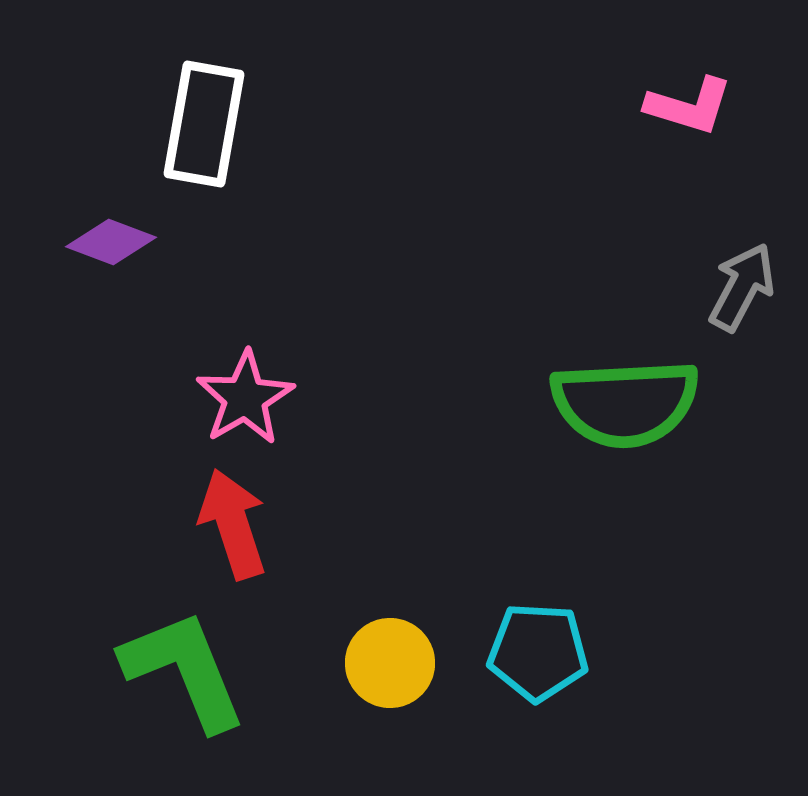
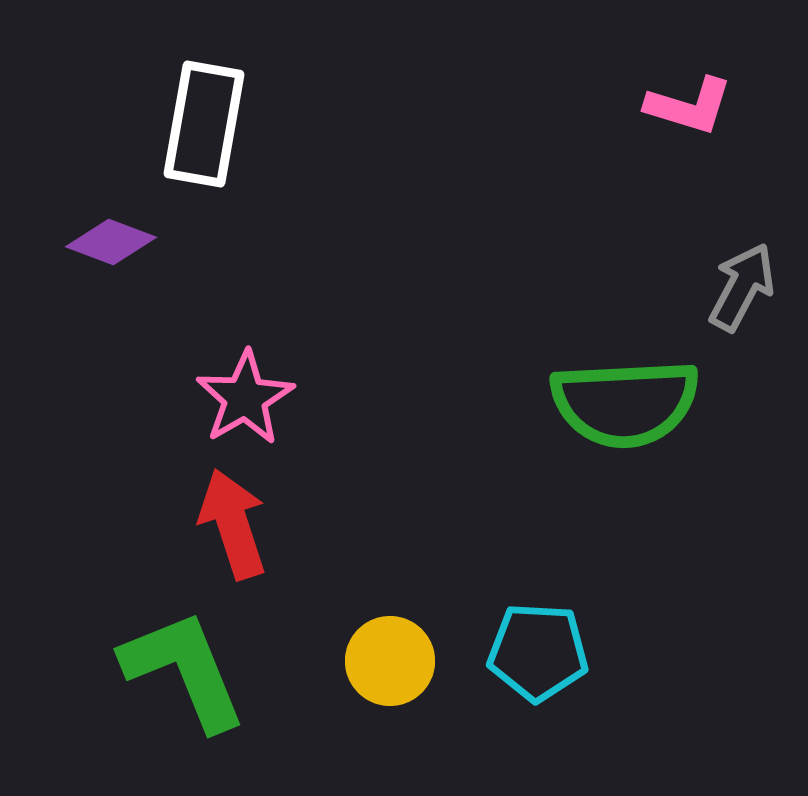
yellow circle: moved 2 px up
